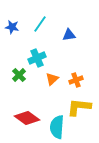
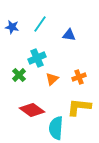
blue triangle: rotated 16 degrees clockwise
orange cross: moved 3 px right, 3 px up
red diamond: moved 5 px right, 8 px up
cyan semicircle: moved 1 px left, 1 px down
